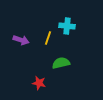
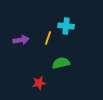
cyan cross: moved 1 px left
purple arrow: rotated 28 degrees counterclockwise
red star: rotated 24 degrees counterclockwise
